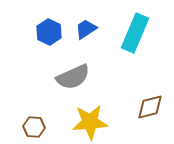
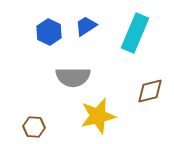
blue trapezoid: moved 3 px up
gray semicircle: rotated 24 degrees clockwise
brown diamond: moved 16 px up
yellow star: moved 8 px right, 6 px up; rotated 9 degrees counterclockwise
